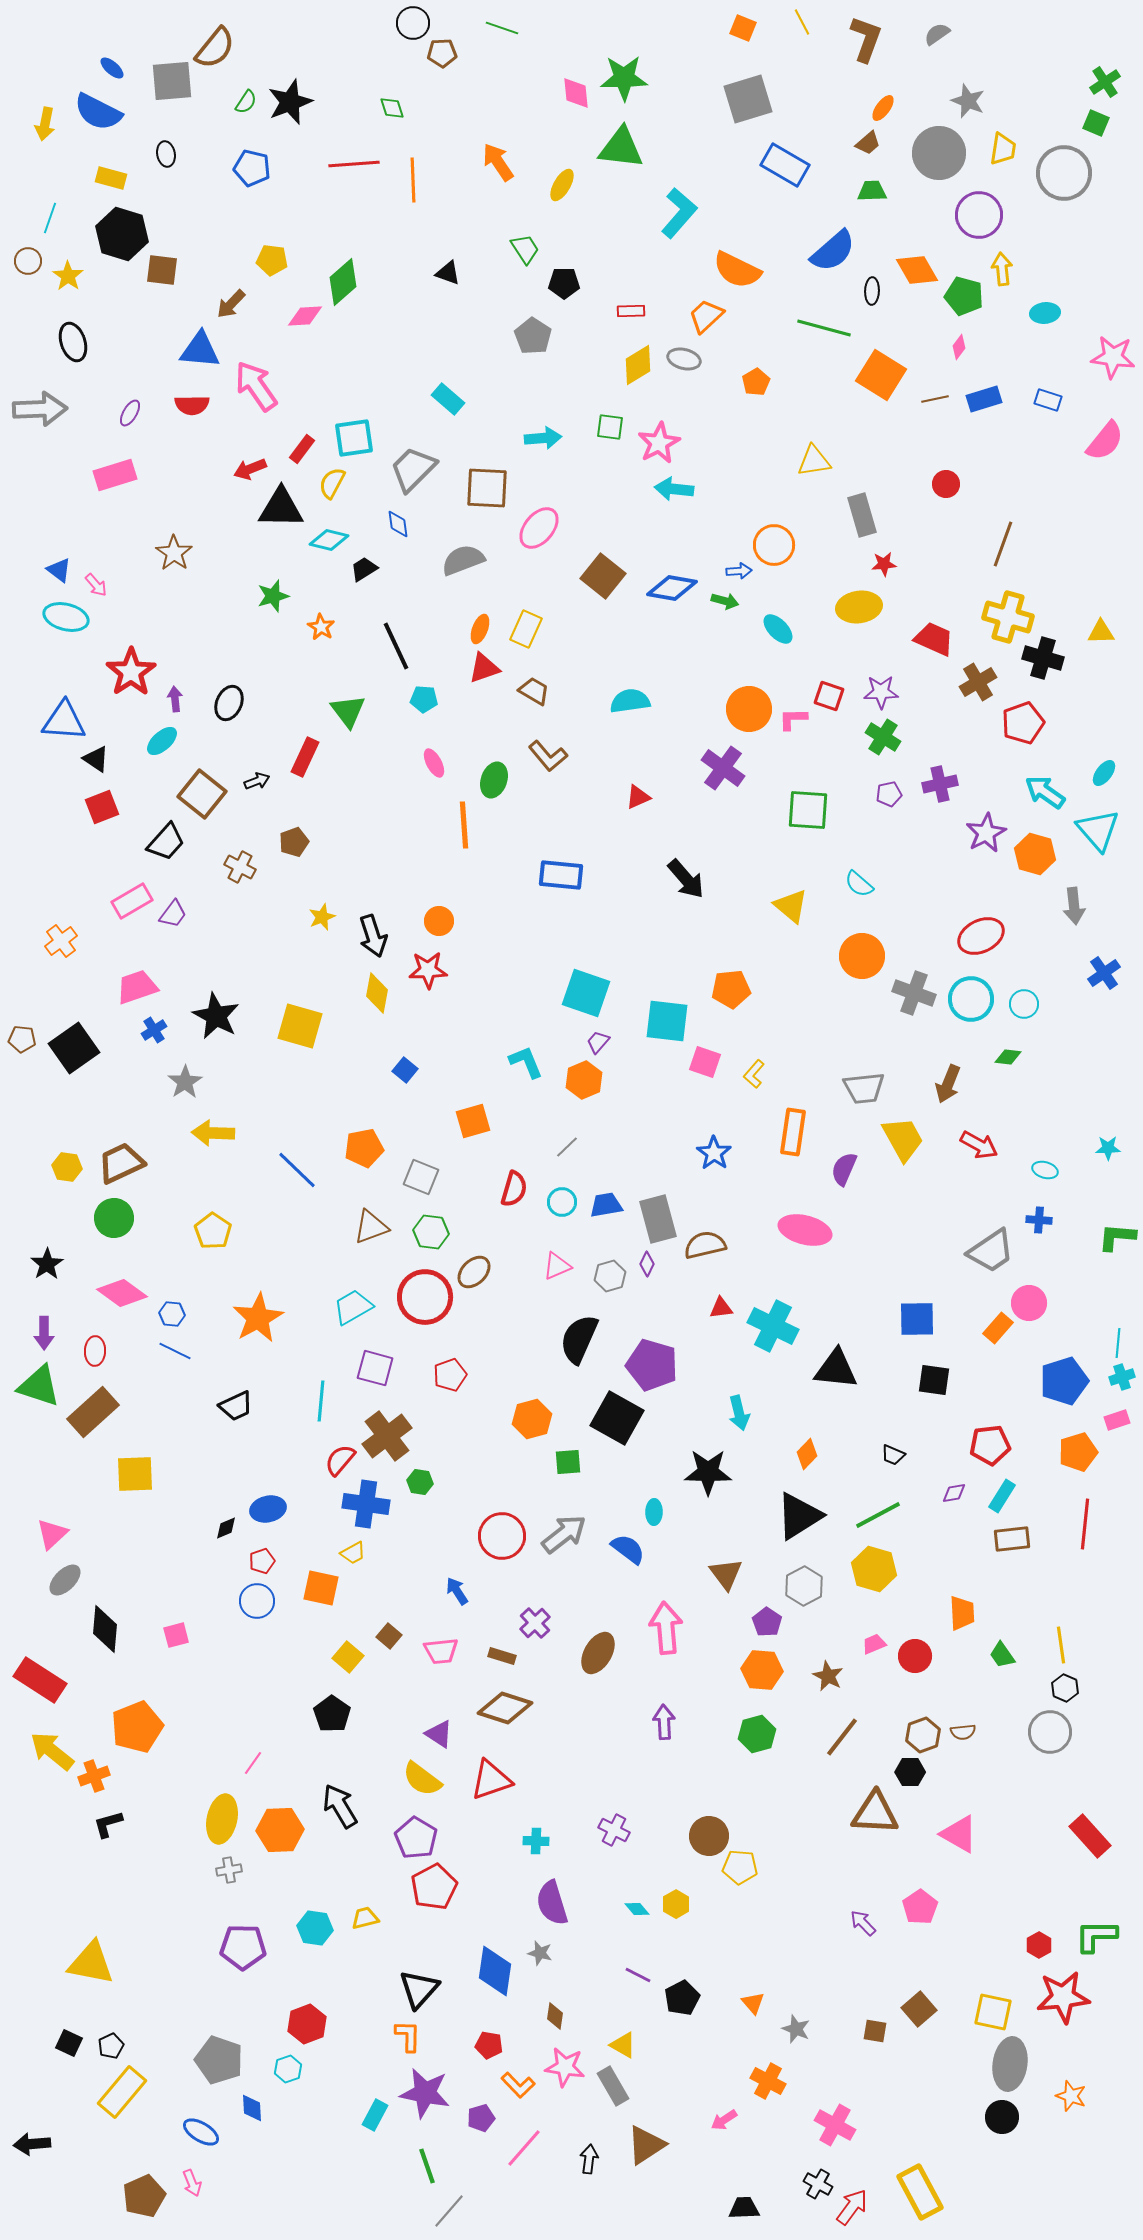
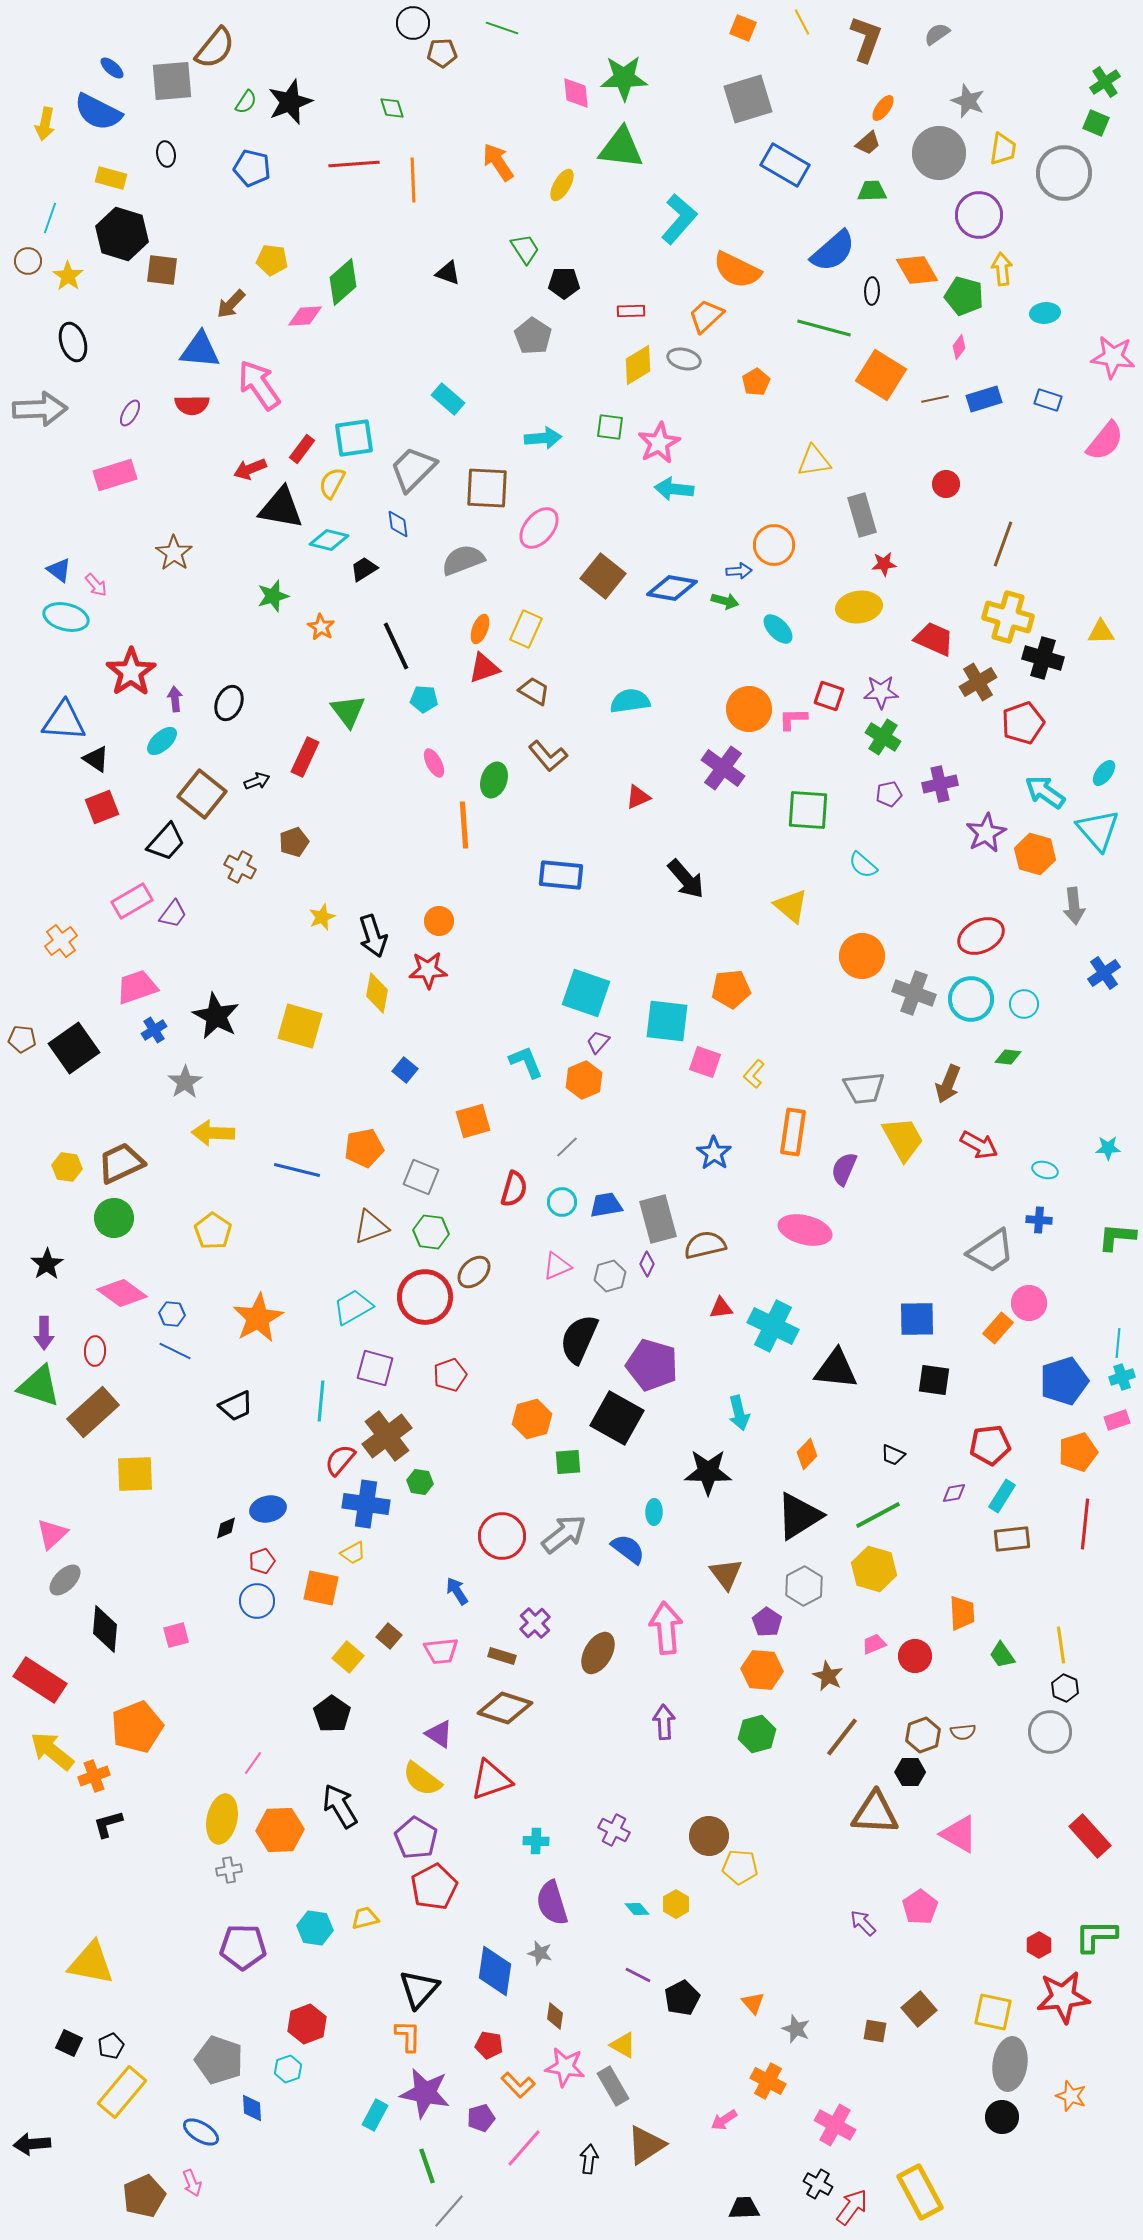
cyan L-shape at (679, 213): moved 6 px down
pink arrow at (256, 386): moved 3 px right, 1 px up
black triangle at (281, 508): rotated 9 degrees clockwise
cyan semicircle at (859, 884): moved 4 px right, 19 px up
blue line at (297, 1170): rotated 30 degrees counterclockwise
